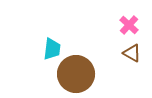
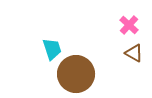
cyan trapezoid: rotated 25 degrees counterclockwise
brown triangle: moved 2 px right
